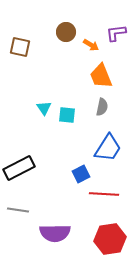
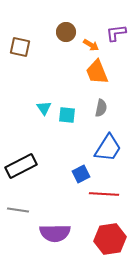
orange trapezoid: moved 4 px left, 4 px up
gray semicircle: moved 1 px left, 1 px down
black rectangle: moved 2 px right, 2 px up
